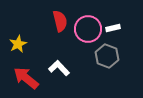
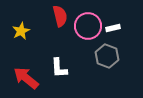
red semicircle: moved 5 px up
pink circle: moved 3 px up
yellow star: moved 3 px right, 13 px up
white L-shape: rotated 140 degrees counterclockwise
